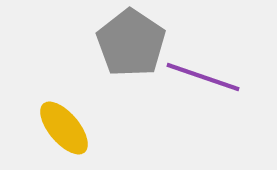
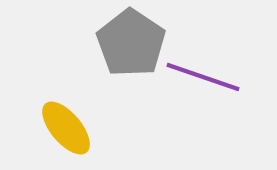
yellow ellipse: moved 2 px right
